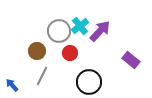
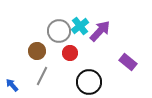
purple rectangle: moved 3 px left, 2 px down
